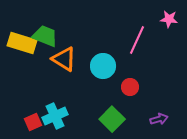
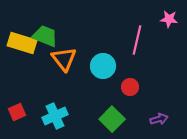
pink line: rotated 12 degrees counterclockwise
orange triangle: rotated 20 degrees clockwise
red square: moved 16 px left, 10 px up
